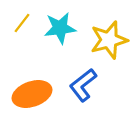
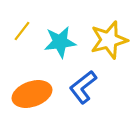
yellow line: moved 8 px down
cyan star: moved 14 px down
blue L-shape: moved 2 px down
